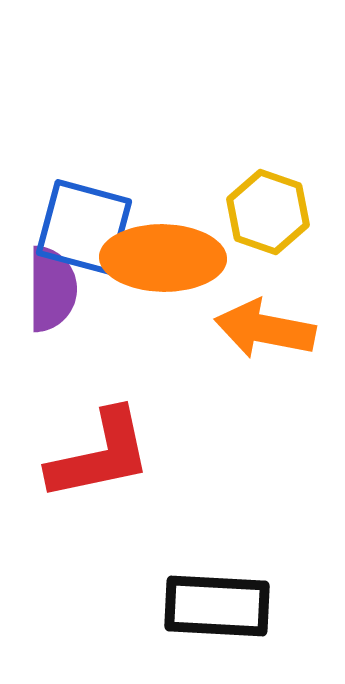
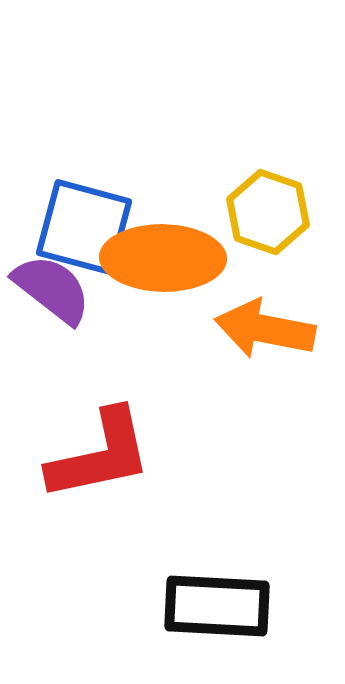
purple semicircle: rotated 52 degrees counterclockwise
